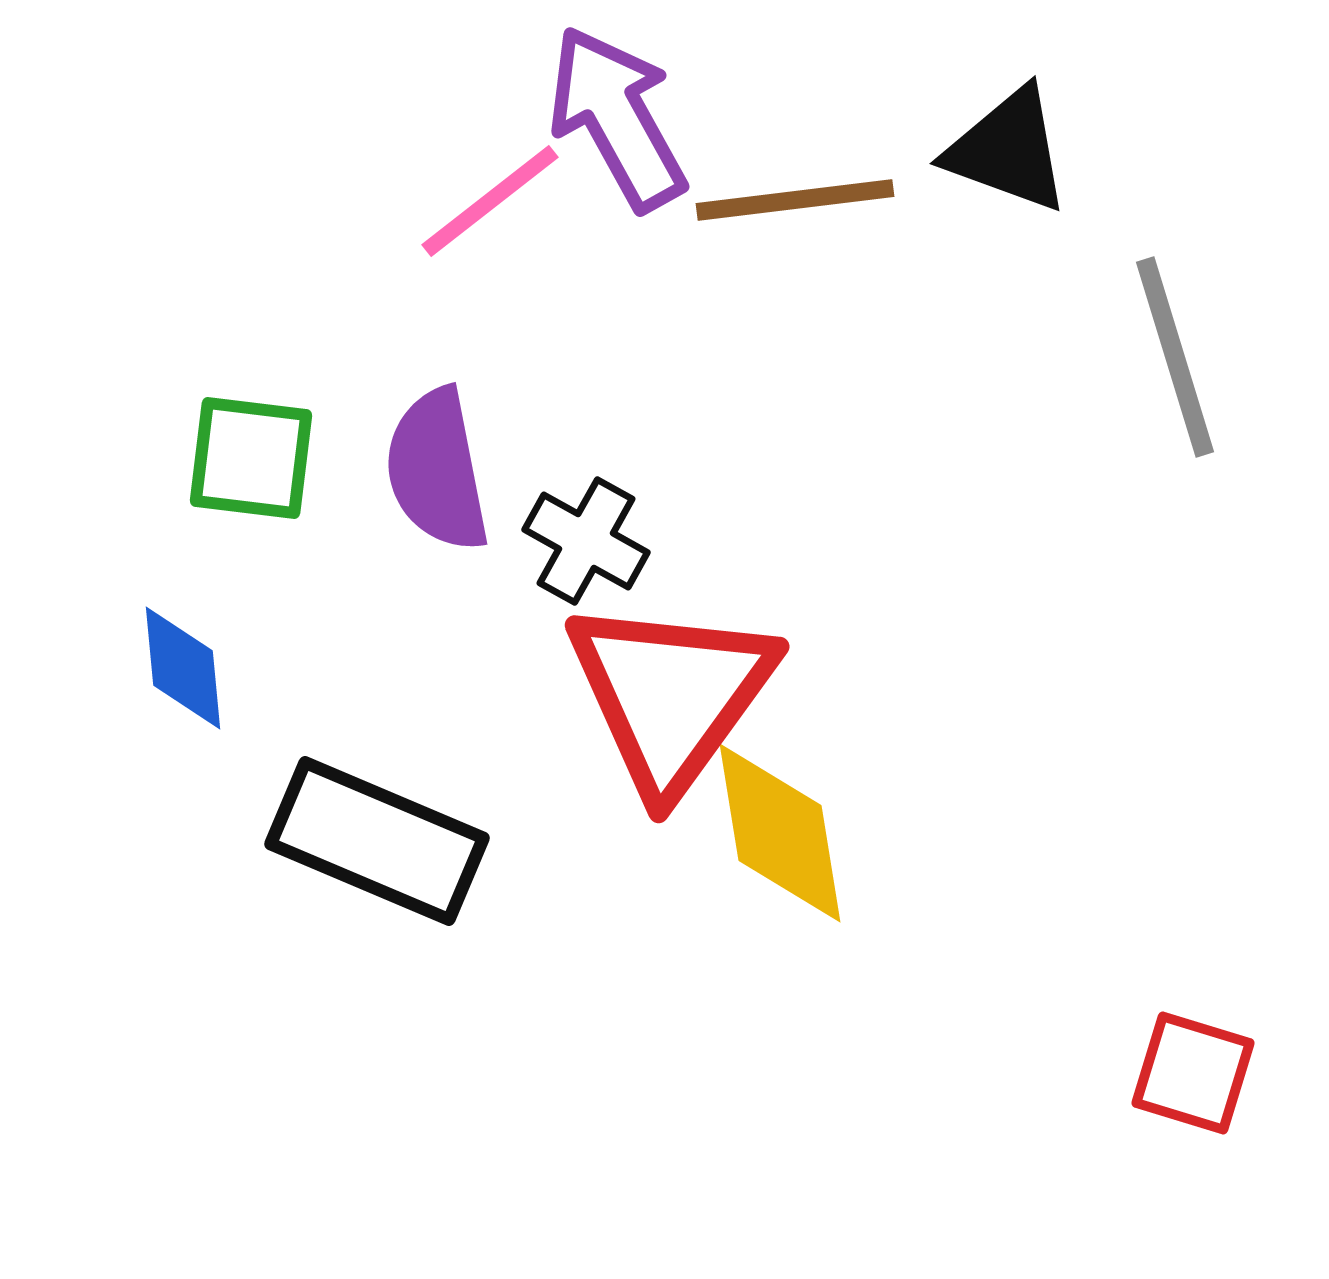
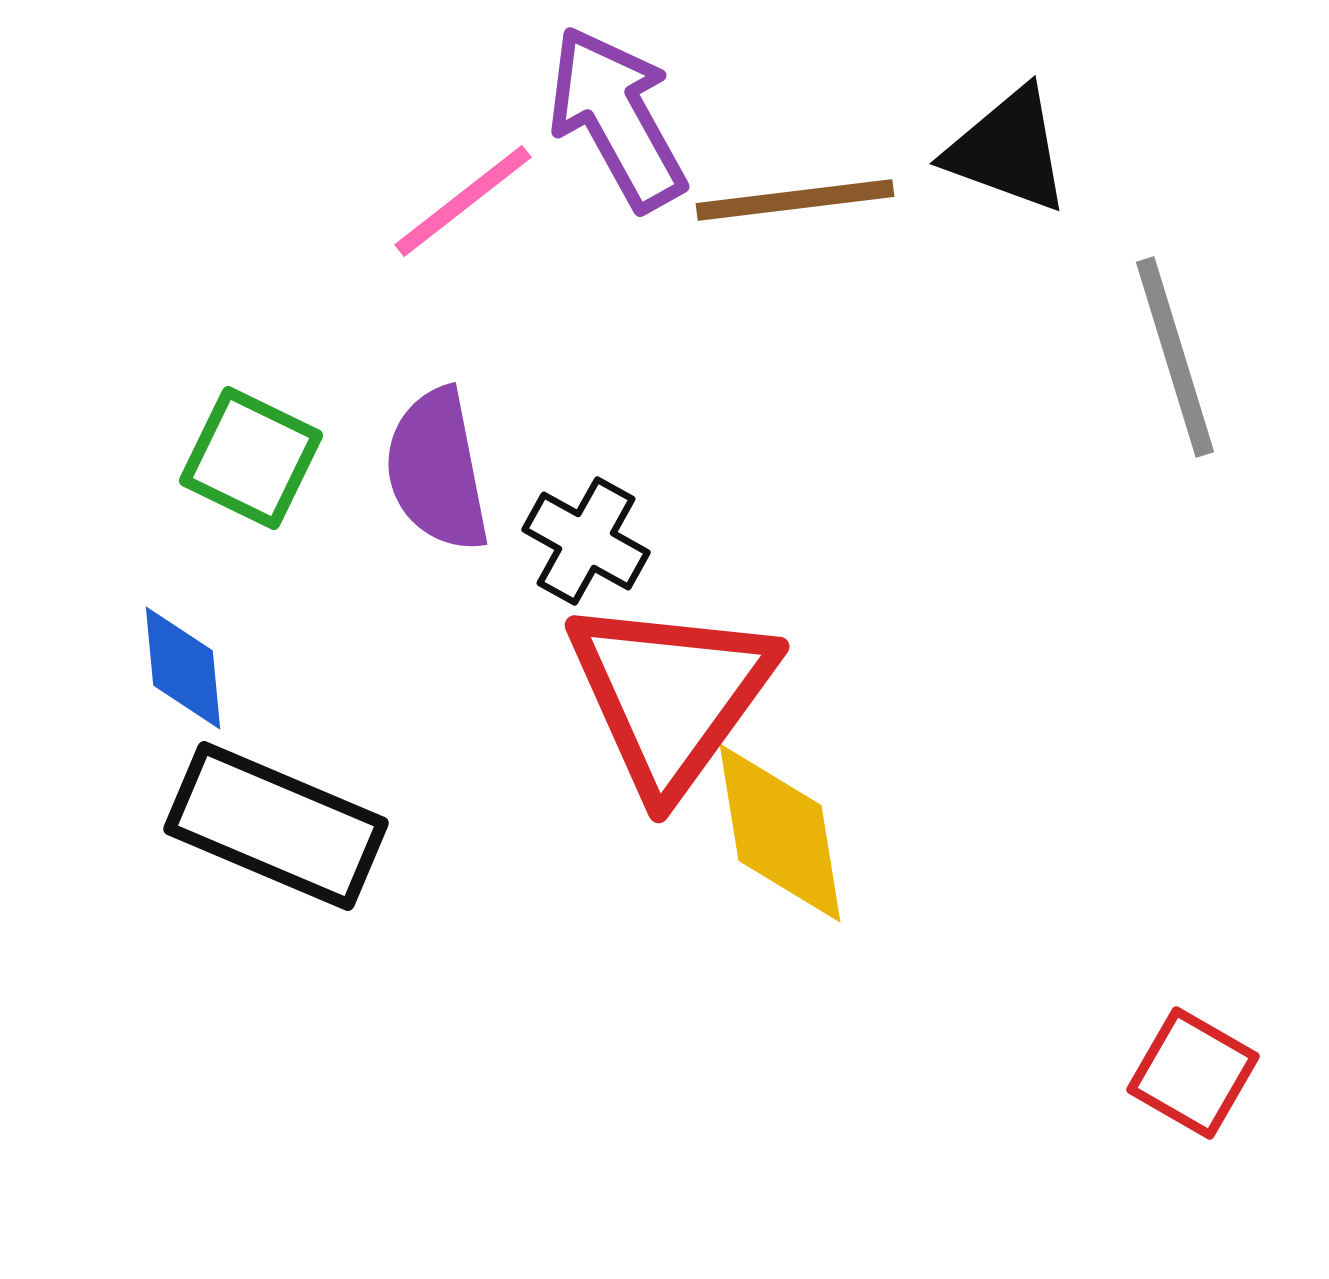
pink line: moved 27 px left
green square: rotated 19 degrees clockwise
black rectangle: moved 101 px left, 15 px up
red square: rotated 13 degrees clockwise
